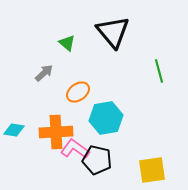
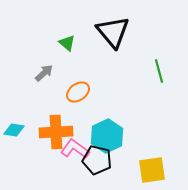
cyan hexagon: moved 1 px right, 18 px down; rotated 16 degrees counterclockwise
